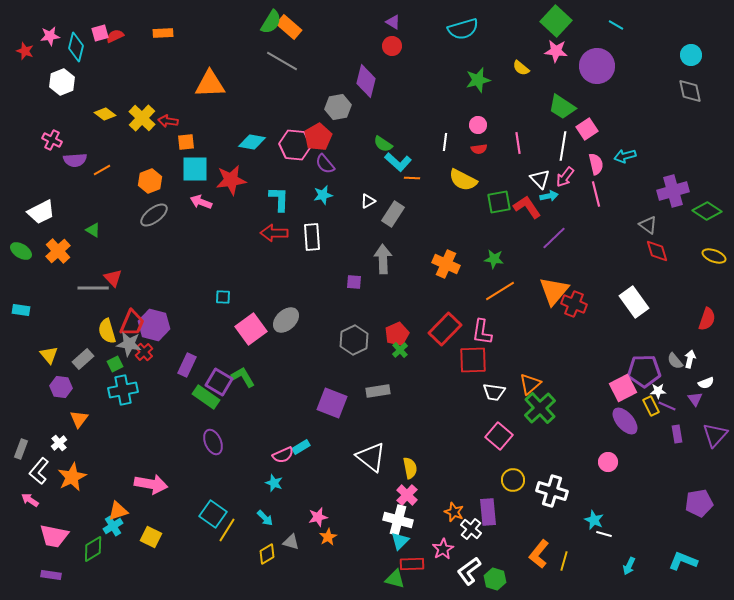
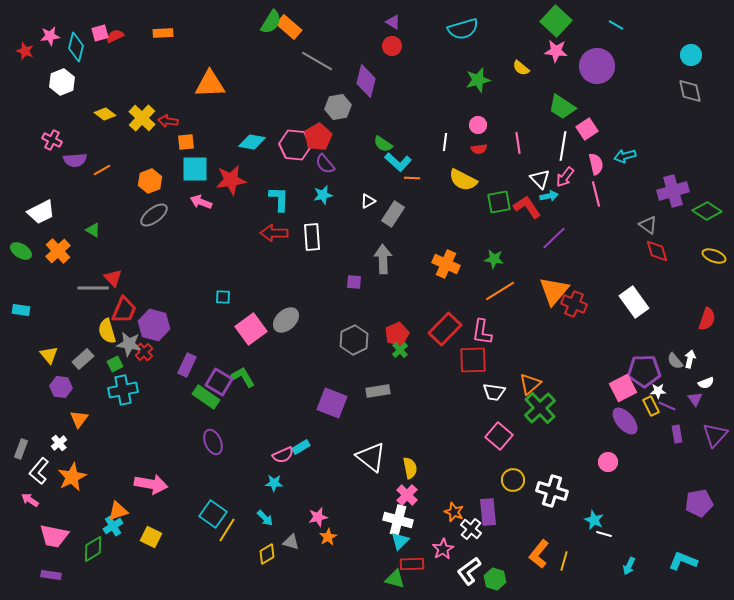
gray line at (282, 61): moved 35 px right
red trapezoid at (132, 323): moved 8 px left, 13 px up
cyan star at (274, 483): rotated 18 degrees counterclockwise
